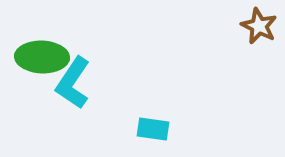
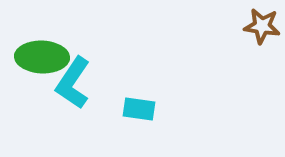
brown star: moved 3 px right; rotated 18 degrees counterclockwise
cyan rectangle: moved 14 px left, 20 px up
